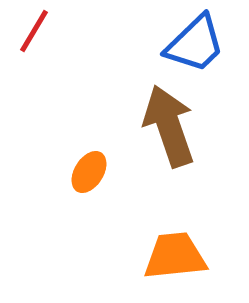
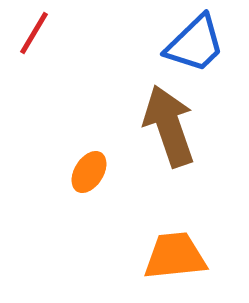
red line: moved 2 px down
